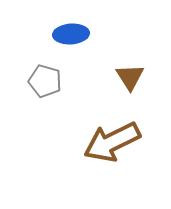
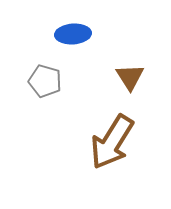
blue ellipse: moved 2 px right
brown arrow: rotated 32 degrees counterclockwise
